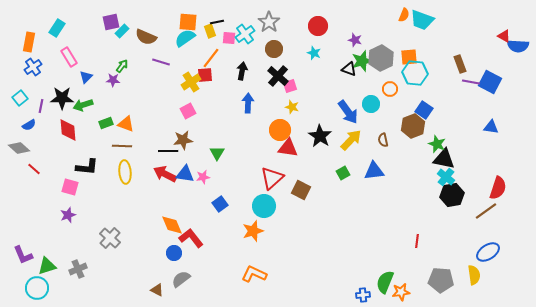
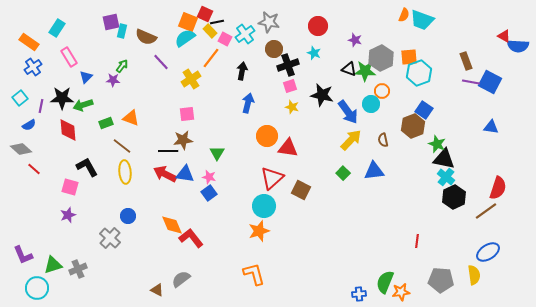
orange square at (188, 22): rotated 18 degrees clockwise
gray star at (269, 22): rotated 25 degrees counterclockwise
cyan rectangle at (122, 31): rotated 32 degrees counterclockwise
yellow rectangle at (210, 31): rotated 24 degrees counterclockwise
pink square at (229, 38): moved 4 px left, 1 px down; rotated 24 degrees clockwise
orange rectangle at (29, 42): rotated 66 degrees counterclockwise
green star at (362, 61): moved 3 px right, 10 px down; rotated 20 degrees clockwise
purple line at (161, 62): rotated 30 degrees clockwise
brown rectangle at (460, 64): moved 6 px right, 3 px up
cyan hexagon at (415, 73): moved 4 px right; rotated 25 degrees counterclockwise
red square at (205, 75): moved 61 px up; rotated 28 degrees clockwise
black cross at (278, 76): moved 10 px right, 11 px up; rotated 30 degrees clockwise
yellow cross at (191, 82): moved 3 px up
orange circle at (390, 89): moved 8 px left, 2 px down
blue arrow at (248, 103): rotated 12 degrees clockwise
pink square at (188, 111): moved 1 px left, 3 px down; rotated 21 degrees clockwise
orange triangle at (126, 124): moved 5 px right, 6 px up
orange circle at (280, 130): moved 13 px left, 6 px down
black star at (320, 136): moved 2 px right, 41 px up; rotated 20 degrees counterclockwise
brown line at (122, 146): rotated 36 degrees clockwise
gray diamond at (19, 148): moved 2 px right, 1 px down
black L-shape at (87, 167): rotated 125 degrees counterclockwise
green square at (343, 173): rotated 16 degrees counterclockwise
pink star at (203, 177): moved 6 px right; rotated 24 degrees clockwise
black hexagon at (452, 195): moved 2 px right, 2 px down; rotated 15 degrees counterclockwise
blue square at (220, 204): moved 11 px left, 11 px up
orange star at (253, 231): moved 6 px right
blue circle at (174, 253): moved 46 px left, 37 px up
green triangle at (47, 266): moved 6 px right, 1 px up
orange L-shape at (254, 274): rotated 50 degrees clockwise
blue cross at (363, 295): moved 4 px left, 1 px up
